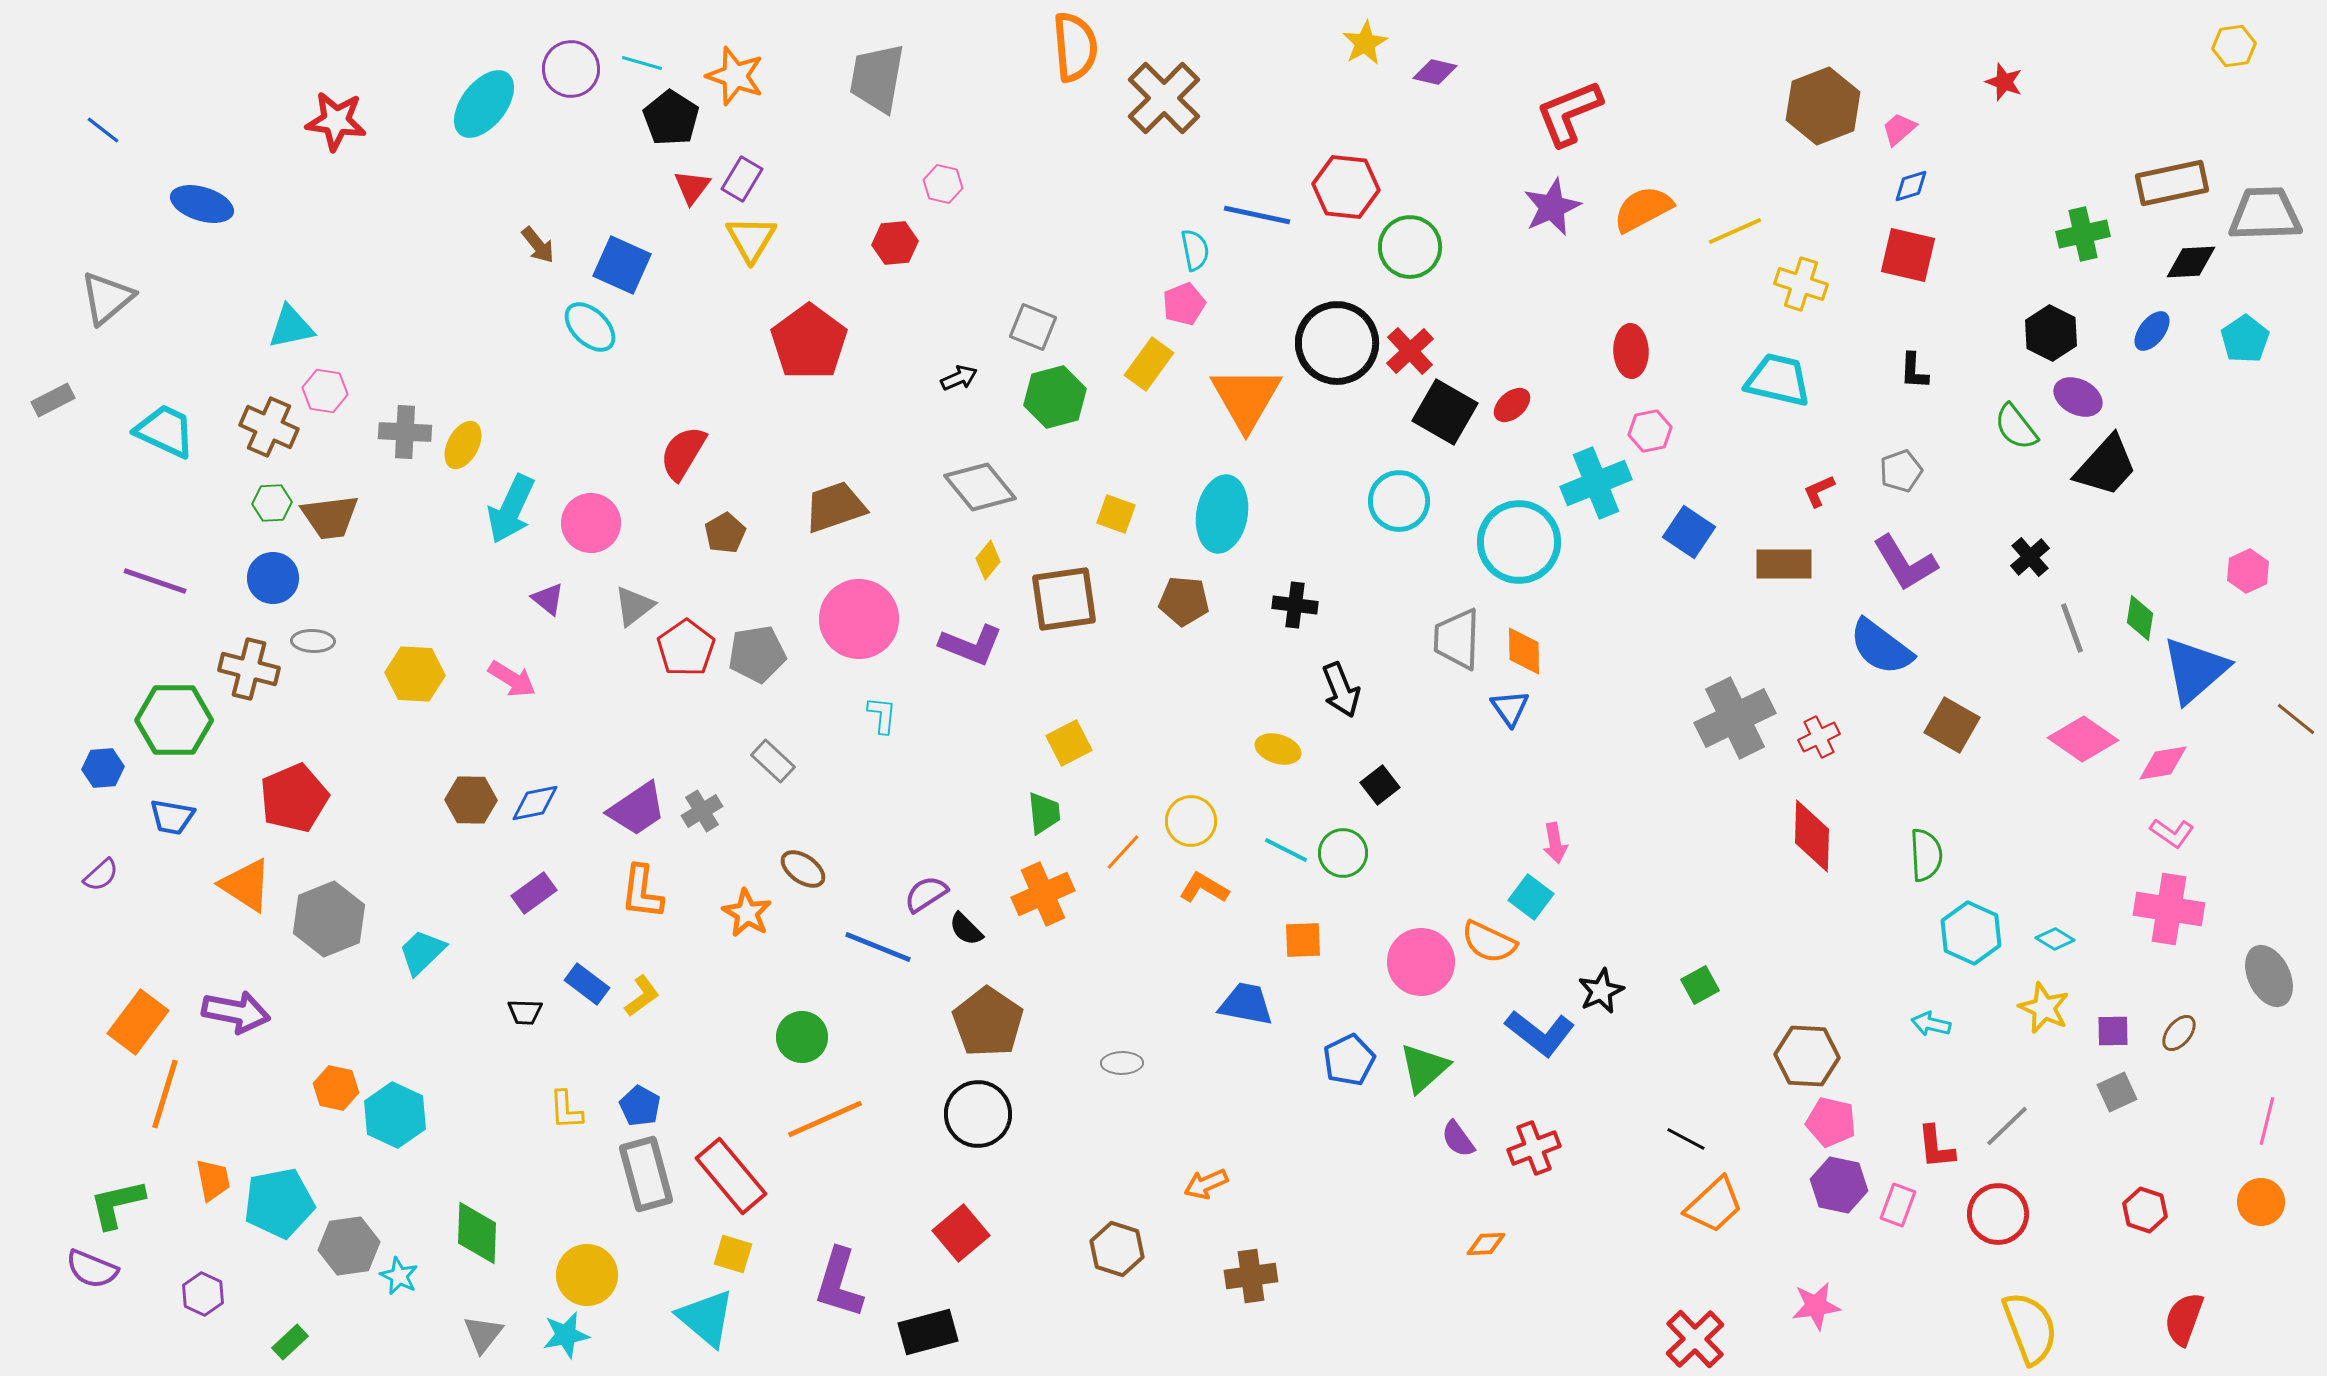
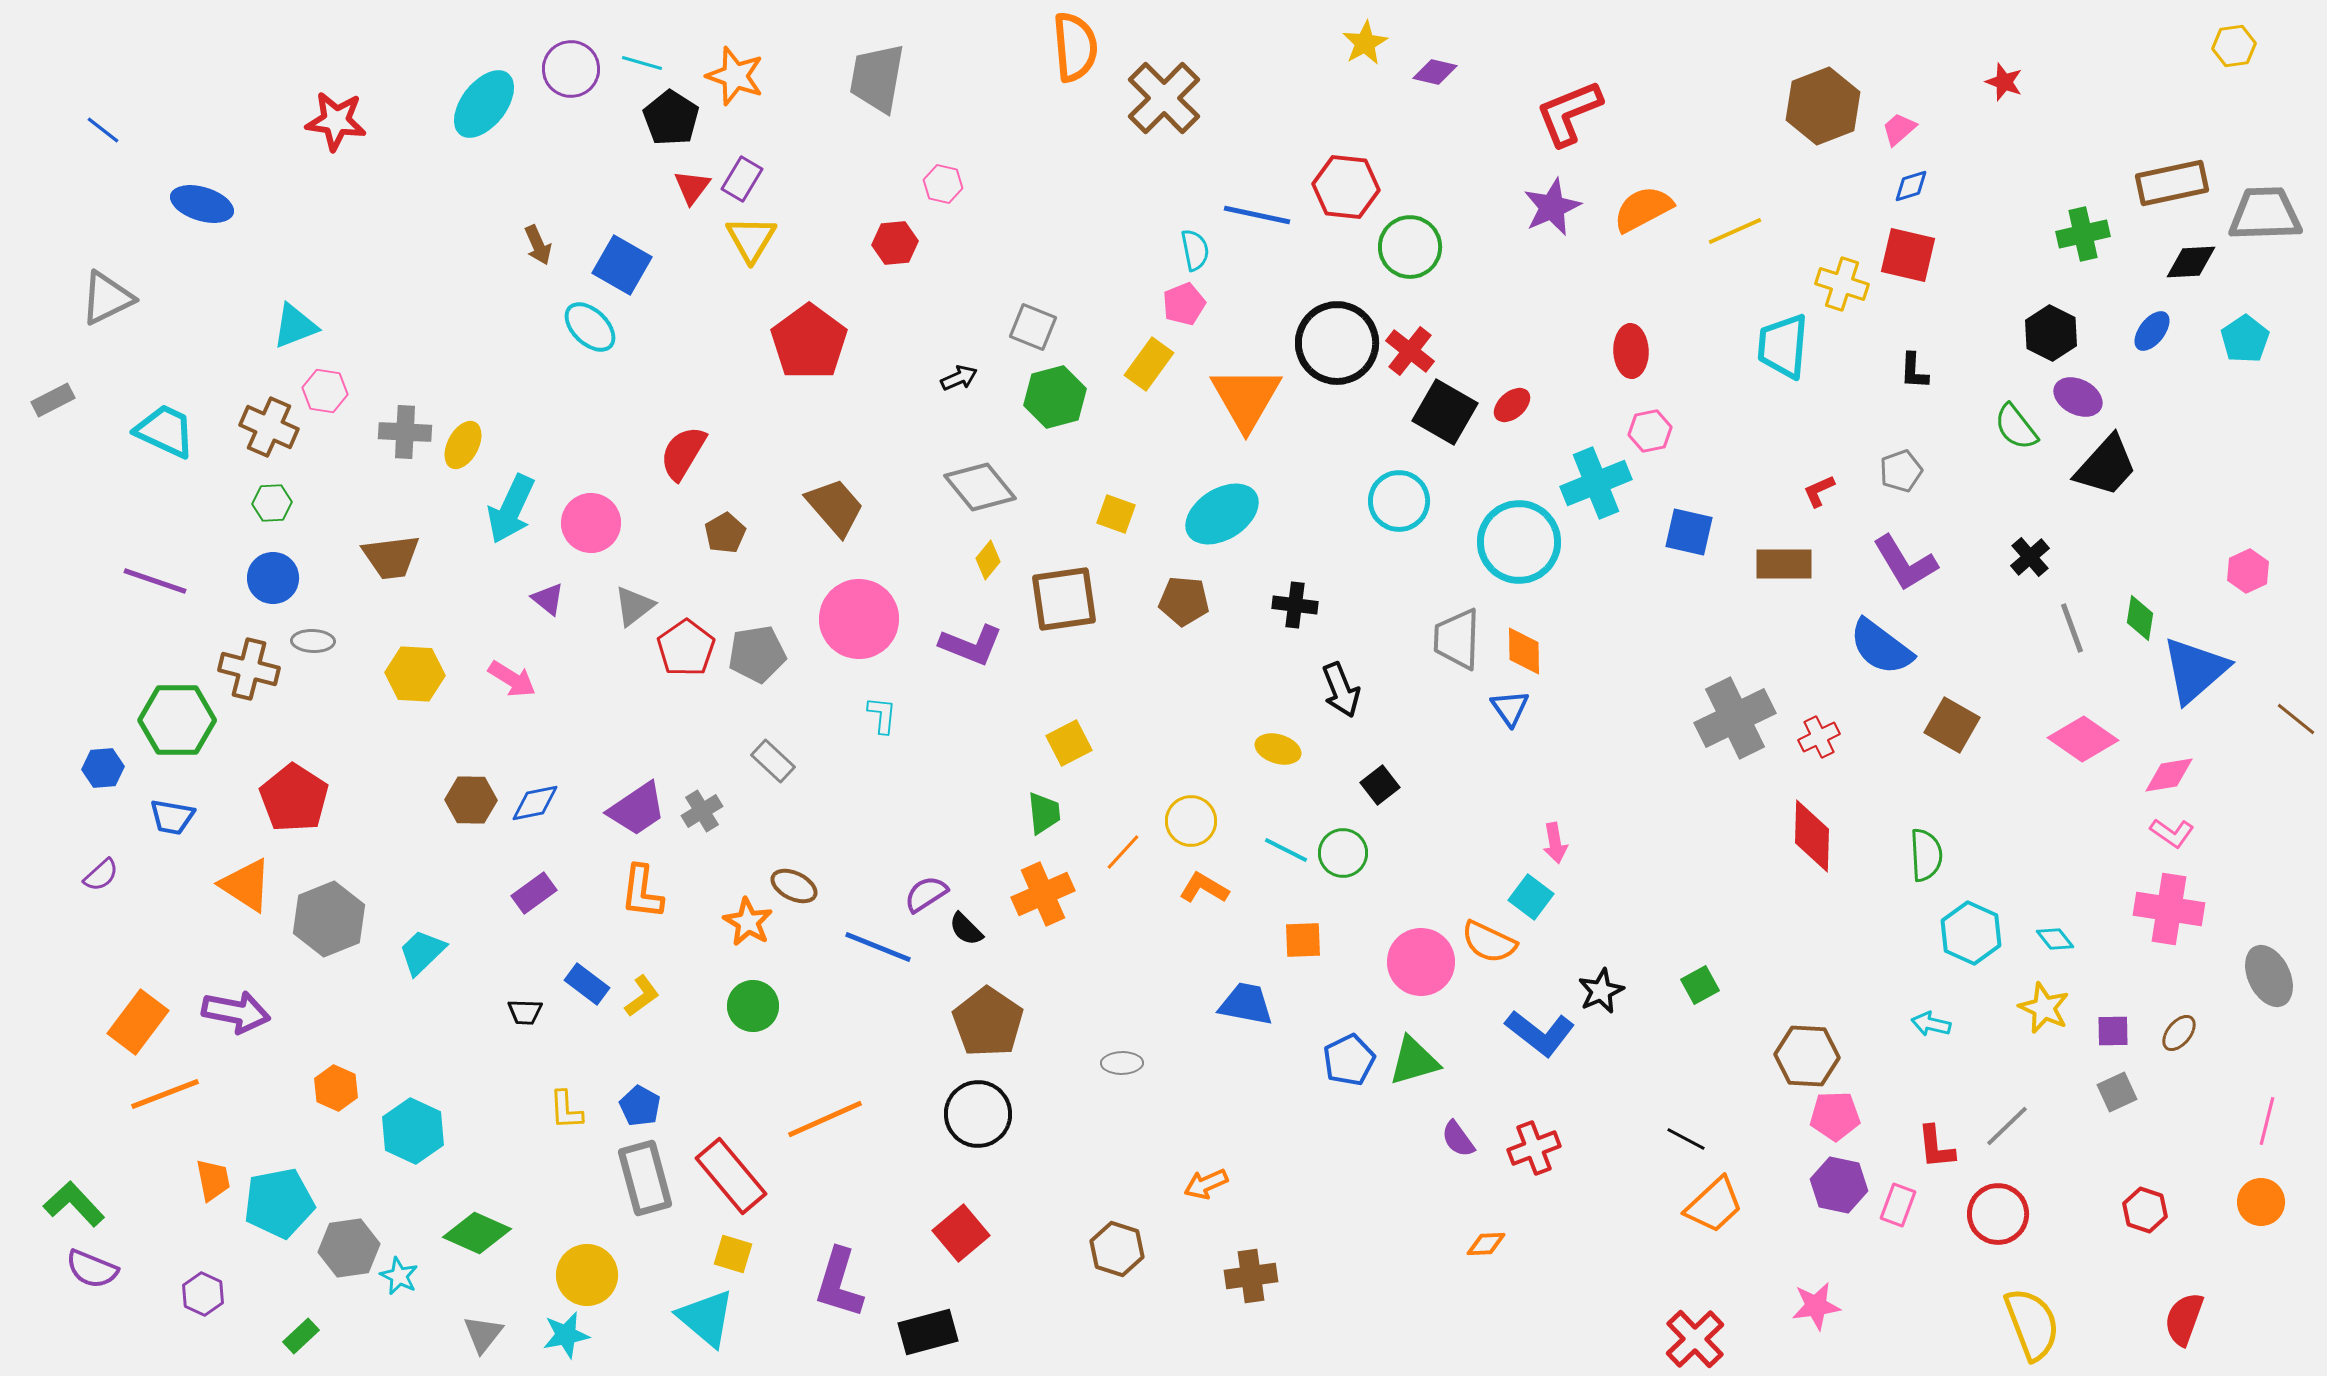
brown arrow at (538, 245): rotated 15 degrees clockwise
blue square at (622, 265): rotated 6 degrees clockwise
yellow cross at (1801, 284): moved 41 px right
gray triangle at (107, 298): rotated 14 degrees clockwise
cyan triangle at (291, 327): moved 4 px right, 1 px up; rotated 9 degrees counterclockwise
red cross at (1410, 351): rotated 9 degrees counterclockwise
cyan trapezoid at (1778, 380): moved 5 px right, 34 px up; rotated 98 degrees counterclockwise
brown trapezoid at (835, 507): rotated 68 degrees clockwise
cyan ellipse at (1222, 514): rotated 48 degrees clockwise
brown trapezoid at (330, 517): moved 61 px right, 40 px down
blue square at (1689, 532): rotated 21 degrees counterclockwise
green hexagon at (174, 720): moved 3 px right
pink diamond at (2163, 763): moved 6 px right, 12 px down
red pentagon at (294, 798): rotated 16 degrees counterclockwise
brown ellipse at (803, 869): moved 9 px left, 17 px down; rotated 9 degrees counterclockwise
orange star at (747, 913): moved 1 px right, 9 px down
cyan diamond at (2055, 939): rotated 21 degrees clockwise
green circle at (802, 1037): moved 49 px left, 31 px up
green triangle at (1424, 1068): moved 10 px left, 7 px up; rotated 26 degrees clockwise
orange hexagon at (336, 1088): rotated 12 degrees clockwise
orange line at (165, 1094): rotated 52 degrees clockwise
cyan hexagon at (395, 1115): moved 18 px right, 16 px down
pink pentagon at (1831, 1122): moved 4 px right, 6 px up; rotated 15 degrees counterclockwise
gray rectangle at (646, 1174): moved 1 px left, 4 px down
green L-shape at (117, 1204): moved 43 px left; rotated 60 degrees clockwise
green diamond at (477, 1233): rotated 68 degrees counterclockwise
gray hexagon at (349, 1246): moved 2 px down
yellow semicircle at (2030, 1328): moved 2 px right, 4 px up
green rectangle at (290, 1342): moved 11 px right, 6 px up
